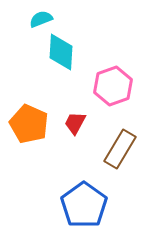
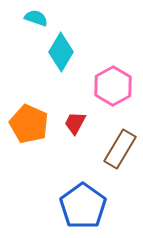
cyan semicircle: moved 5 px left, 1 px up; rotated 40 degrees clockwise
cyan diamond: rotated 27 degrees clockwise
pink hexagon: rotated 9 degrees counterclockwise
blue pentagon: moved 1 px left, 1 px down
